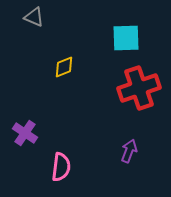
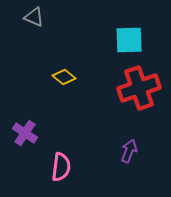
cyan square: moved 3 px right, 2 px down
yellow diamond: moved 10 px down; rotated 60 degrees clockwise
